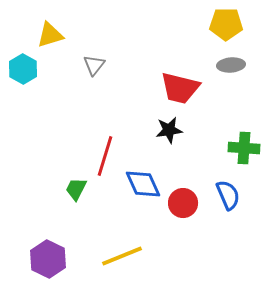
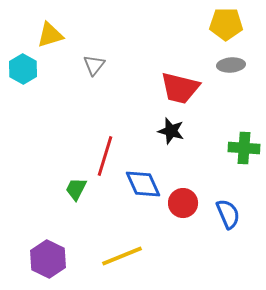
black star: moved 2 px right, 1 px down; rotated 24 degrees clockwise
blue semicircle: moved 19 px down
